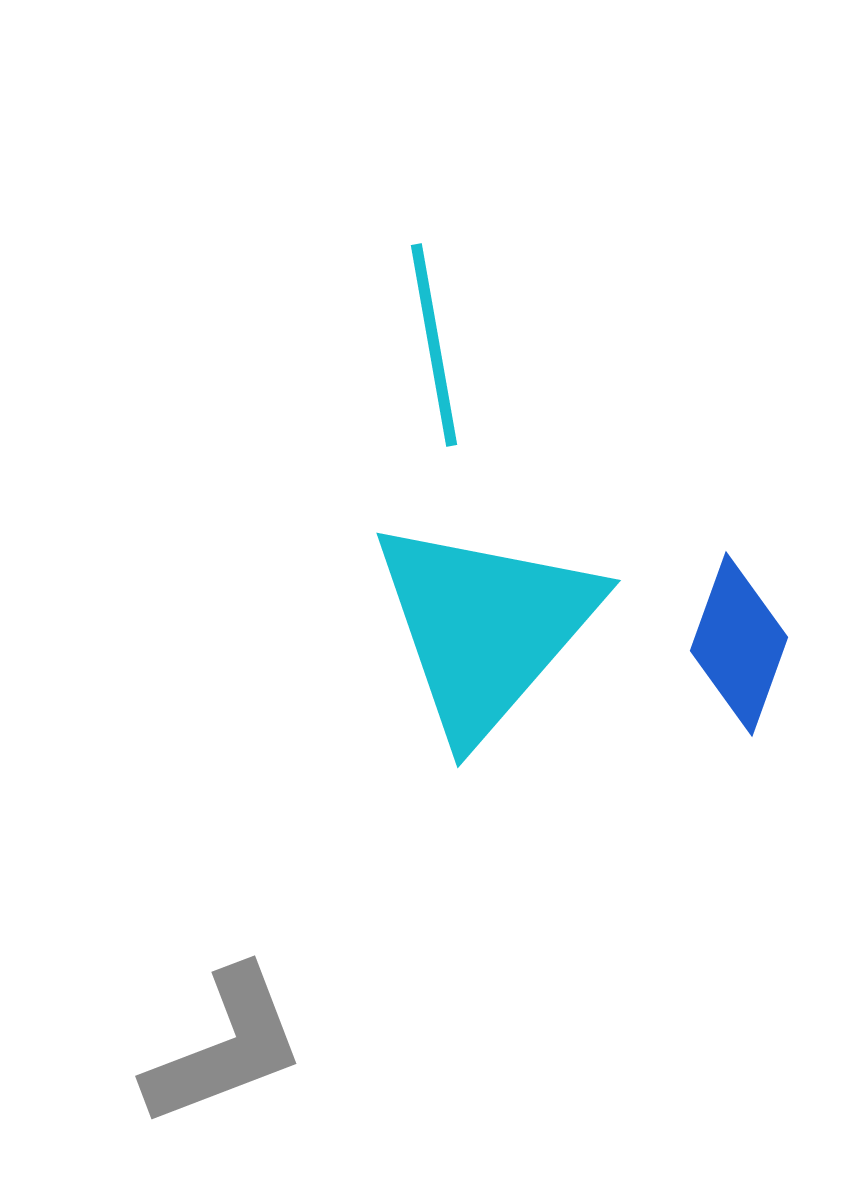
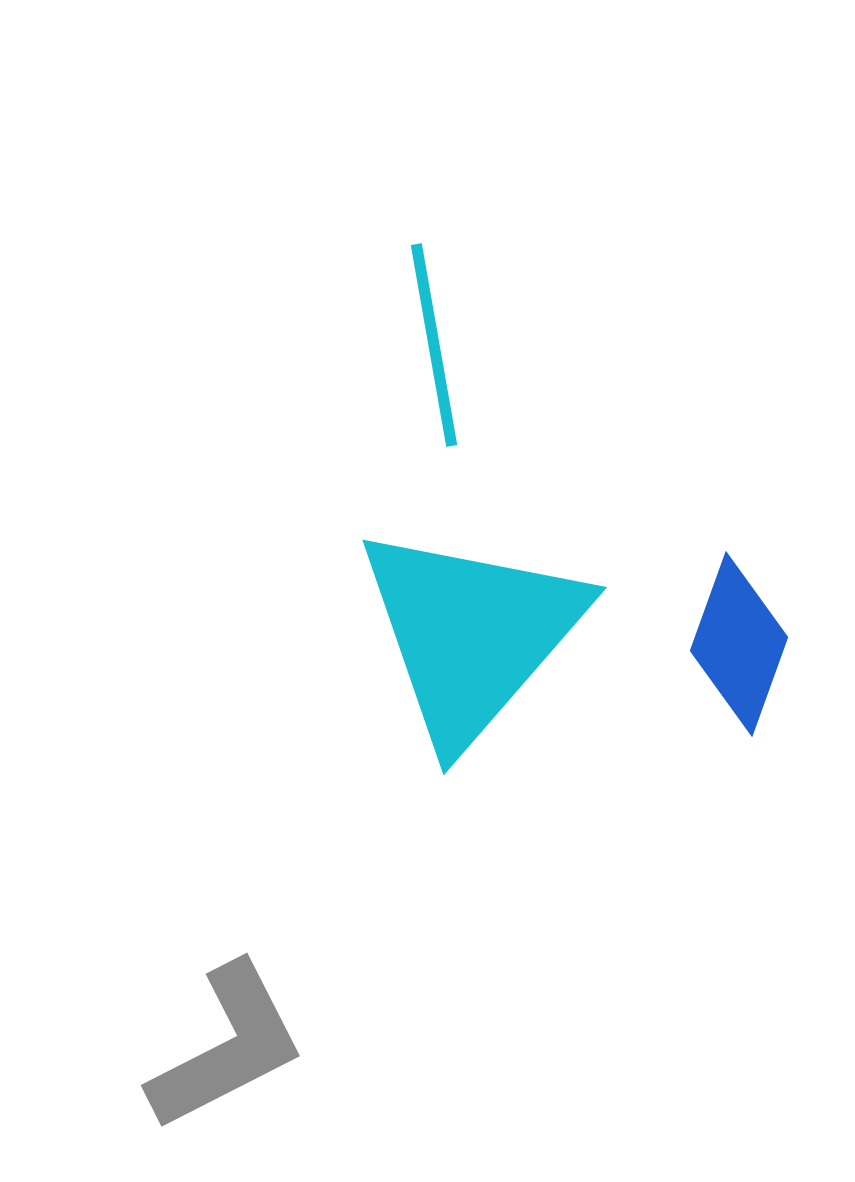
cyan triangle: moved 14 px left, 7 px down
gray L-shape: moved 2 px right; rotated 6 degrees counterclockwise
